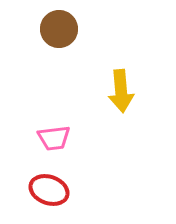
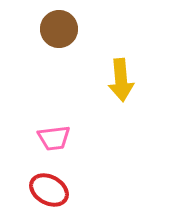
yellow arrow: moved 11 px up
red ellipse: rotated 9 degrees clockwise
